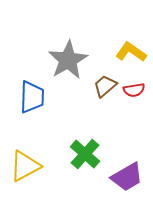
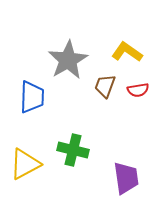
yellow L-shape: moved 4 px left
brown trapezoid: rotated 30 degrees counterclockwise
red semicircle: moved 4 px right
green cross: moved 12 px left, 4 px up; rotated 28 degrees counterclockwise
yellow triangle: moved 2 px up
purple trapezoid: moved 1 px left, 1 px down; rotated 68 degrees counterclockwise
